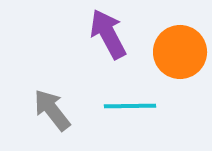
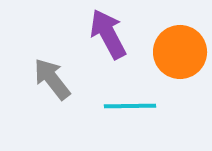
gray arrow: moved 31 px up
